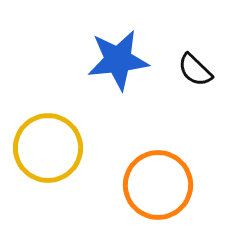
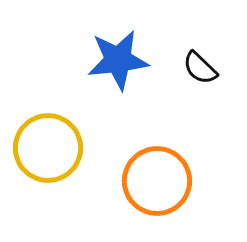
black semicircle: moved 5 px right, 2 px up
orange circle: moved 1 px left, 4 px up
